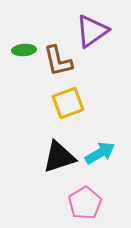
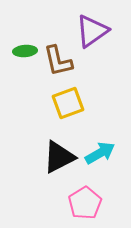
green ellipse: moved 1 px right, 1 px down
black triangle: rotated 9 degrees counterclockwise
